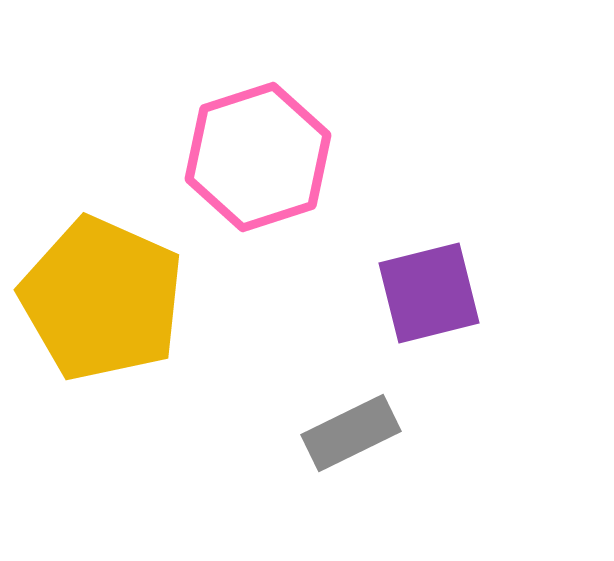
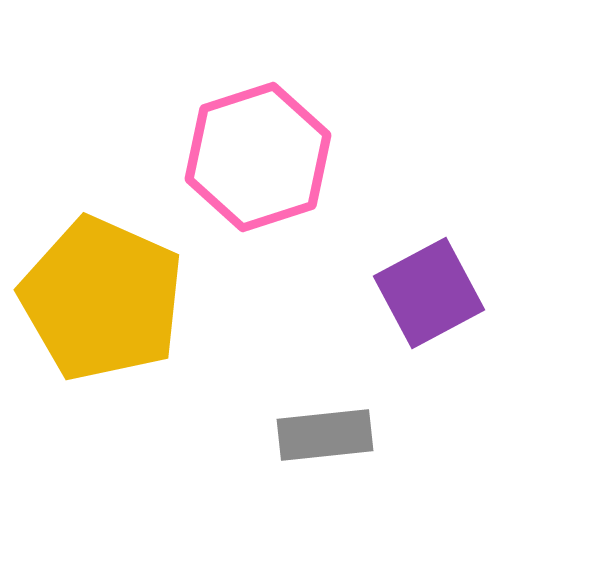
purple square: rotated 14 degrees counterclockwise
gray rectangle: moved 26 px left, 2 px down; rotated 20 degrees clockwise
